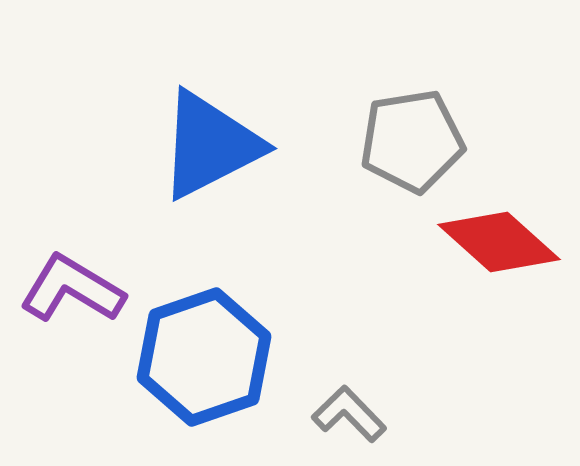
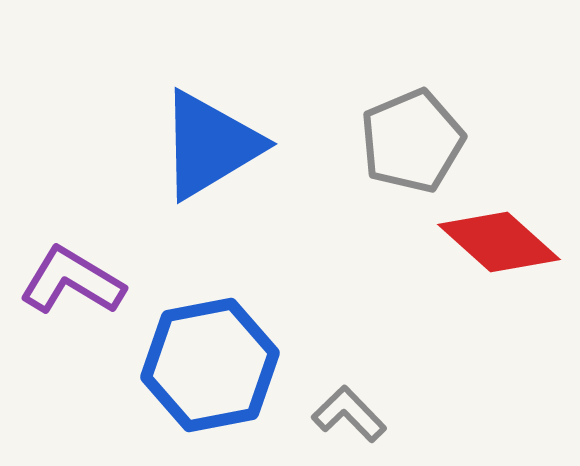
gray pentagon: rotated 14 degrees counterclockwise
blue triangle: rotated 4 degrees counterclockwise
purple L-shape: moved 8 px up
blue hexagon: moved 6 px right, 8 px down; rotated 8 degrees clockwise
